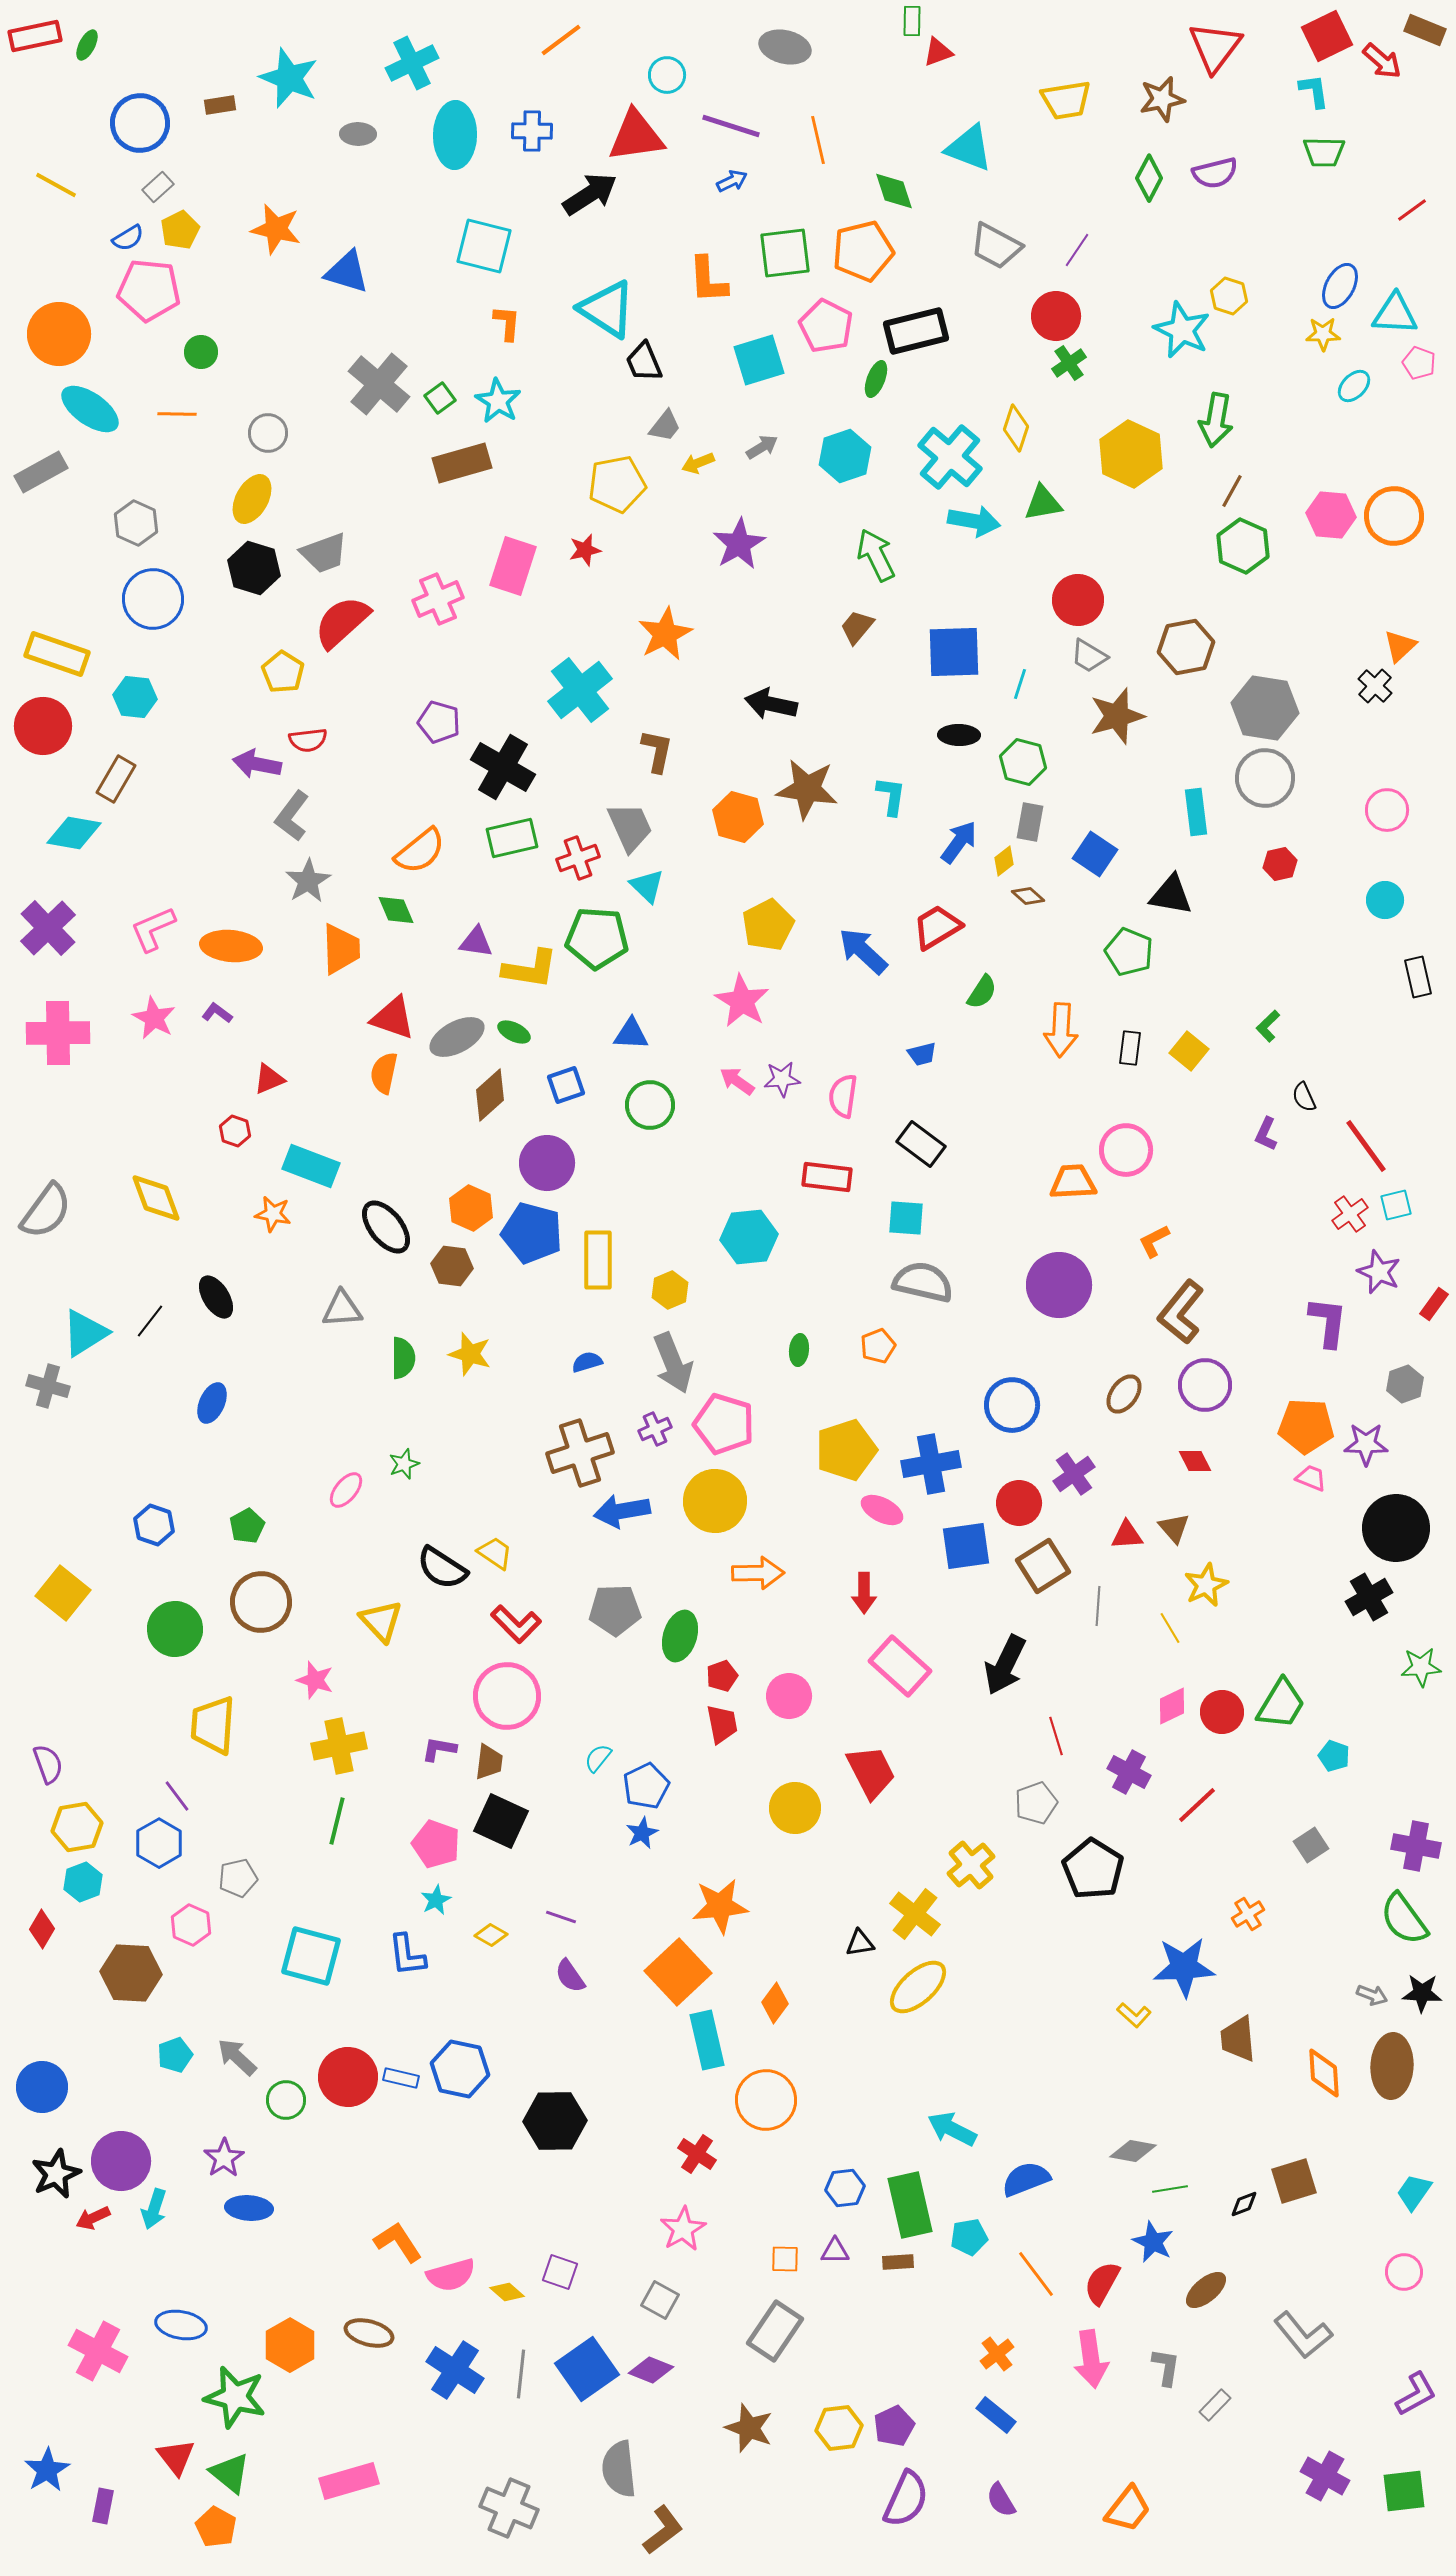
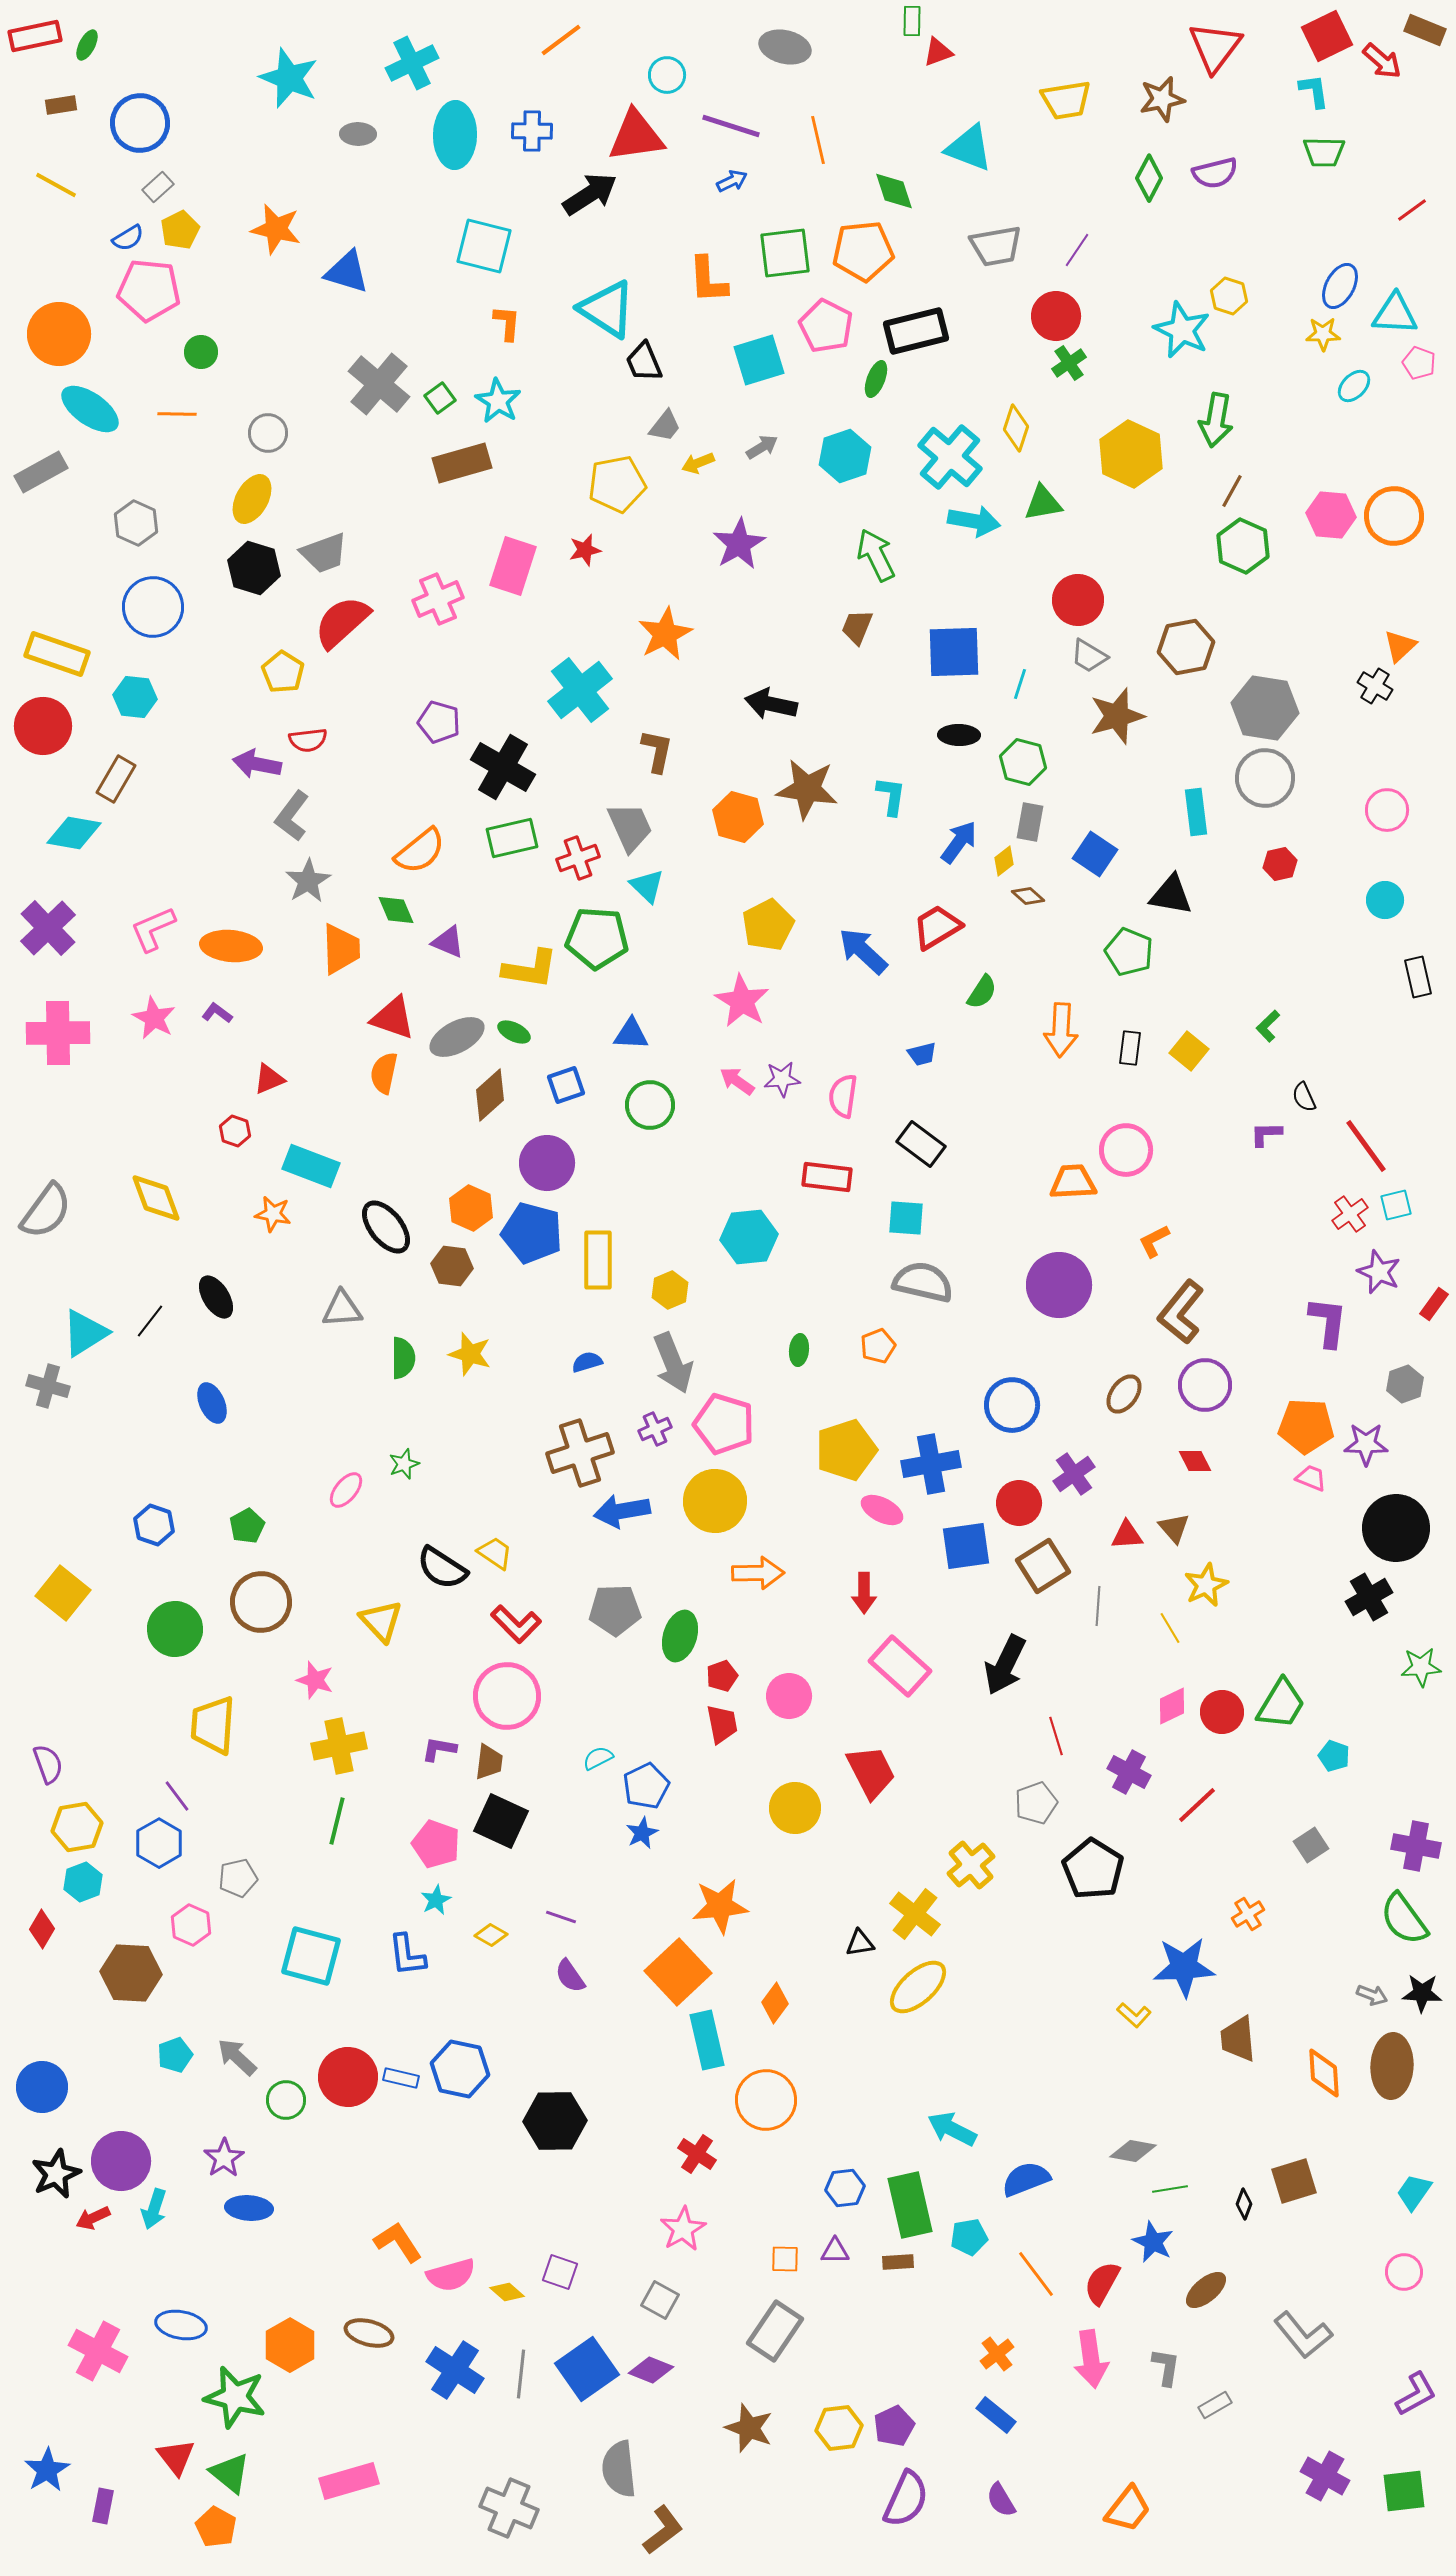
brown rectangle at (220, 105): moved 159 px left
gray trapezoid at (996, 246): rotated 38 degrees counterclockwise
orange pentagon at (863, 251): rotated 8 degrees clockwise
blue circle at (153, 599): moved 8 px down
brown trapezoid at (857, 627): rotated 18 degrees counterclockwise
black cross at (1375, 686): rotated 12 degrees counterclockwise
purple triangle at (476, 942): moved 28 px left; rotated 15 degrees clockwise
purple L-shape at (1266, 1134): rotated 64 degrees clockwise
blue ellipse at (212, 1403): rotated 48 degrees counterclockwise
cyan semicircle at (598, 1758): rotated 24 degrees clockwise
black diamond at (1244, 2204): rotated 48 degrees counterclockwise
gray rectangle at (1215, 2405): rotated 16 degrees clockwise
